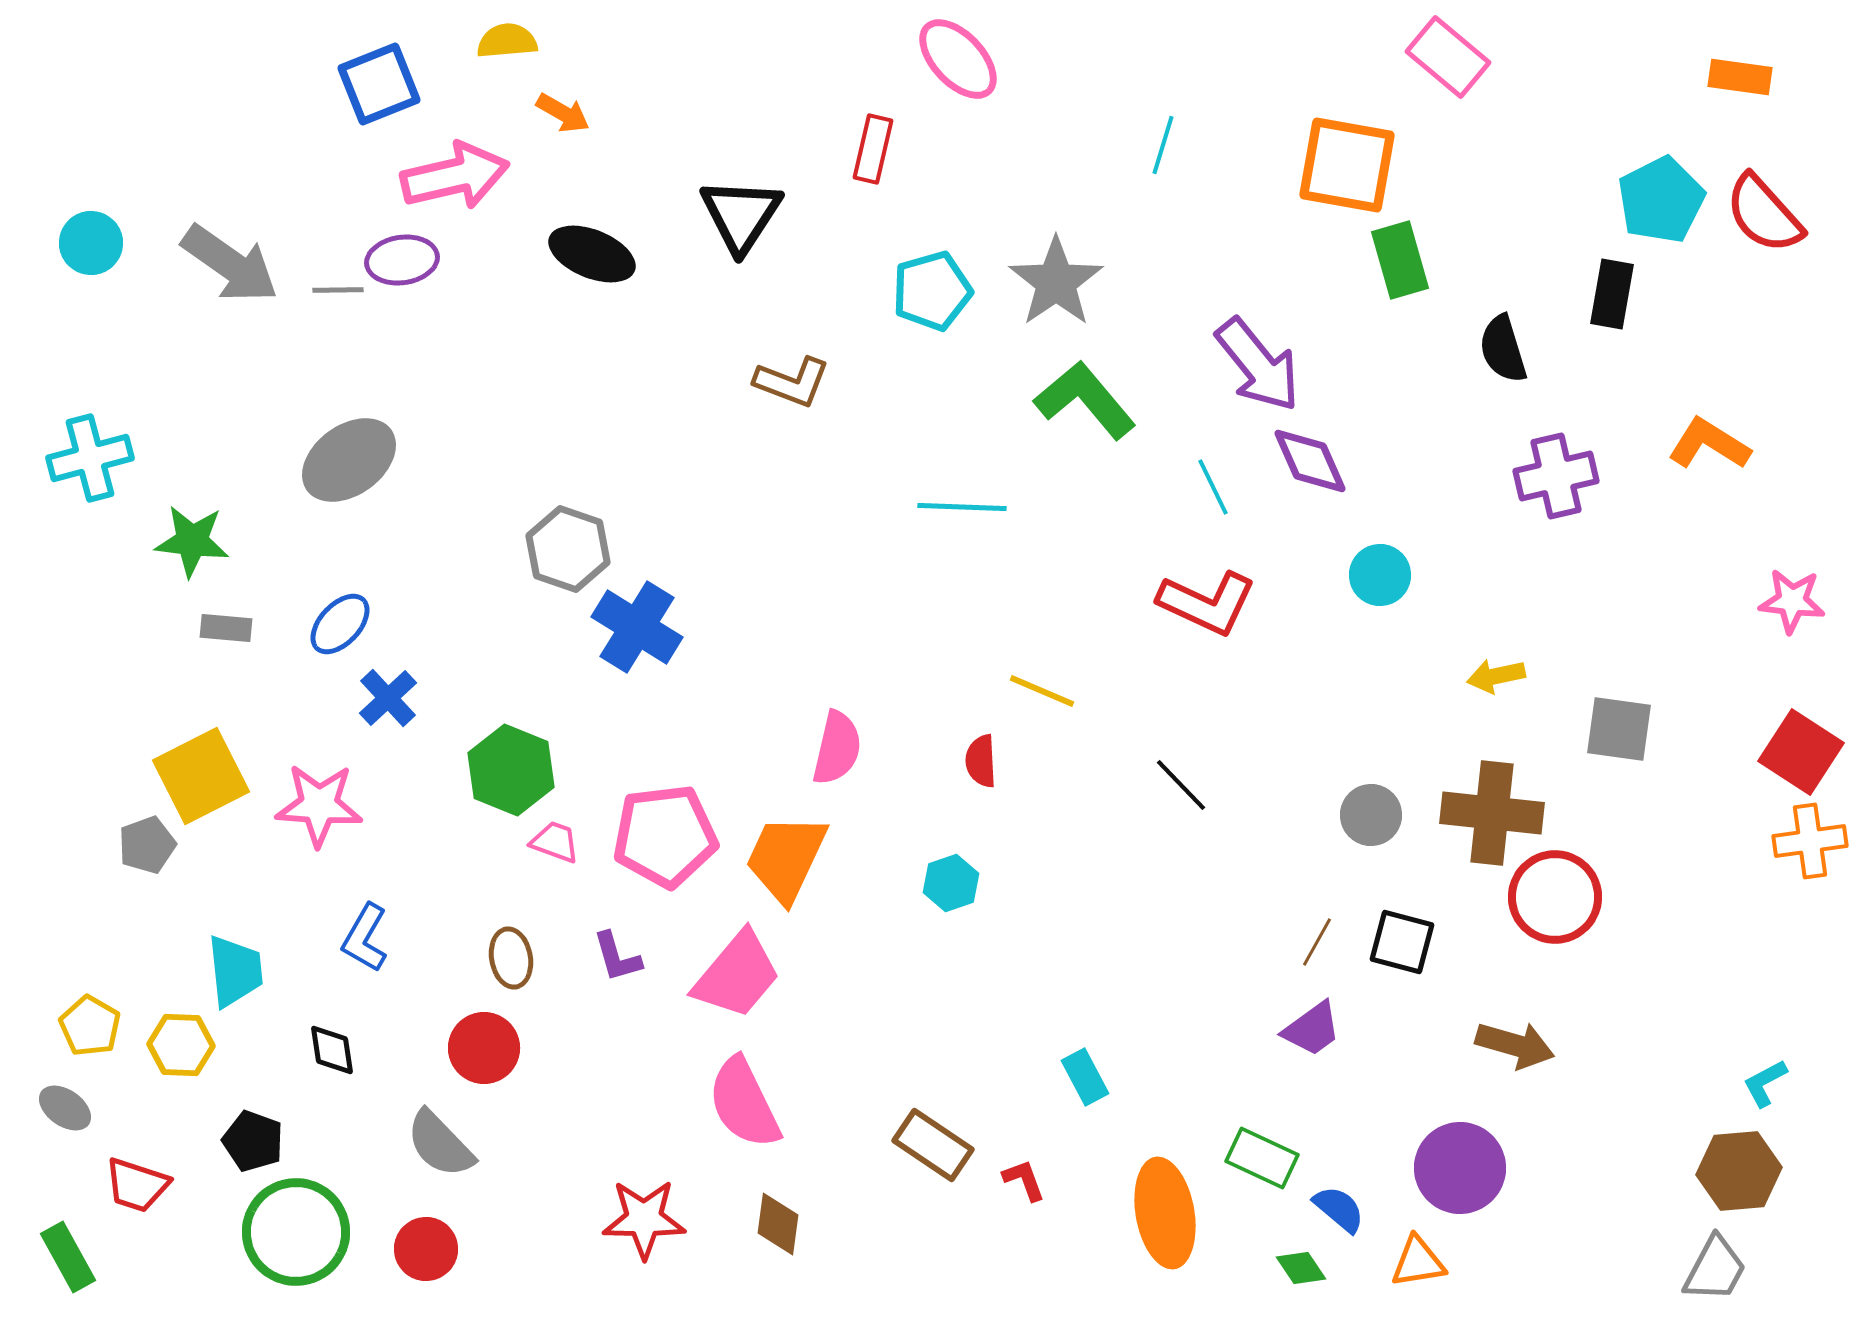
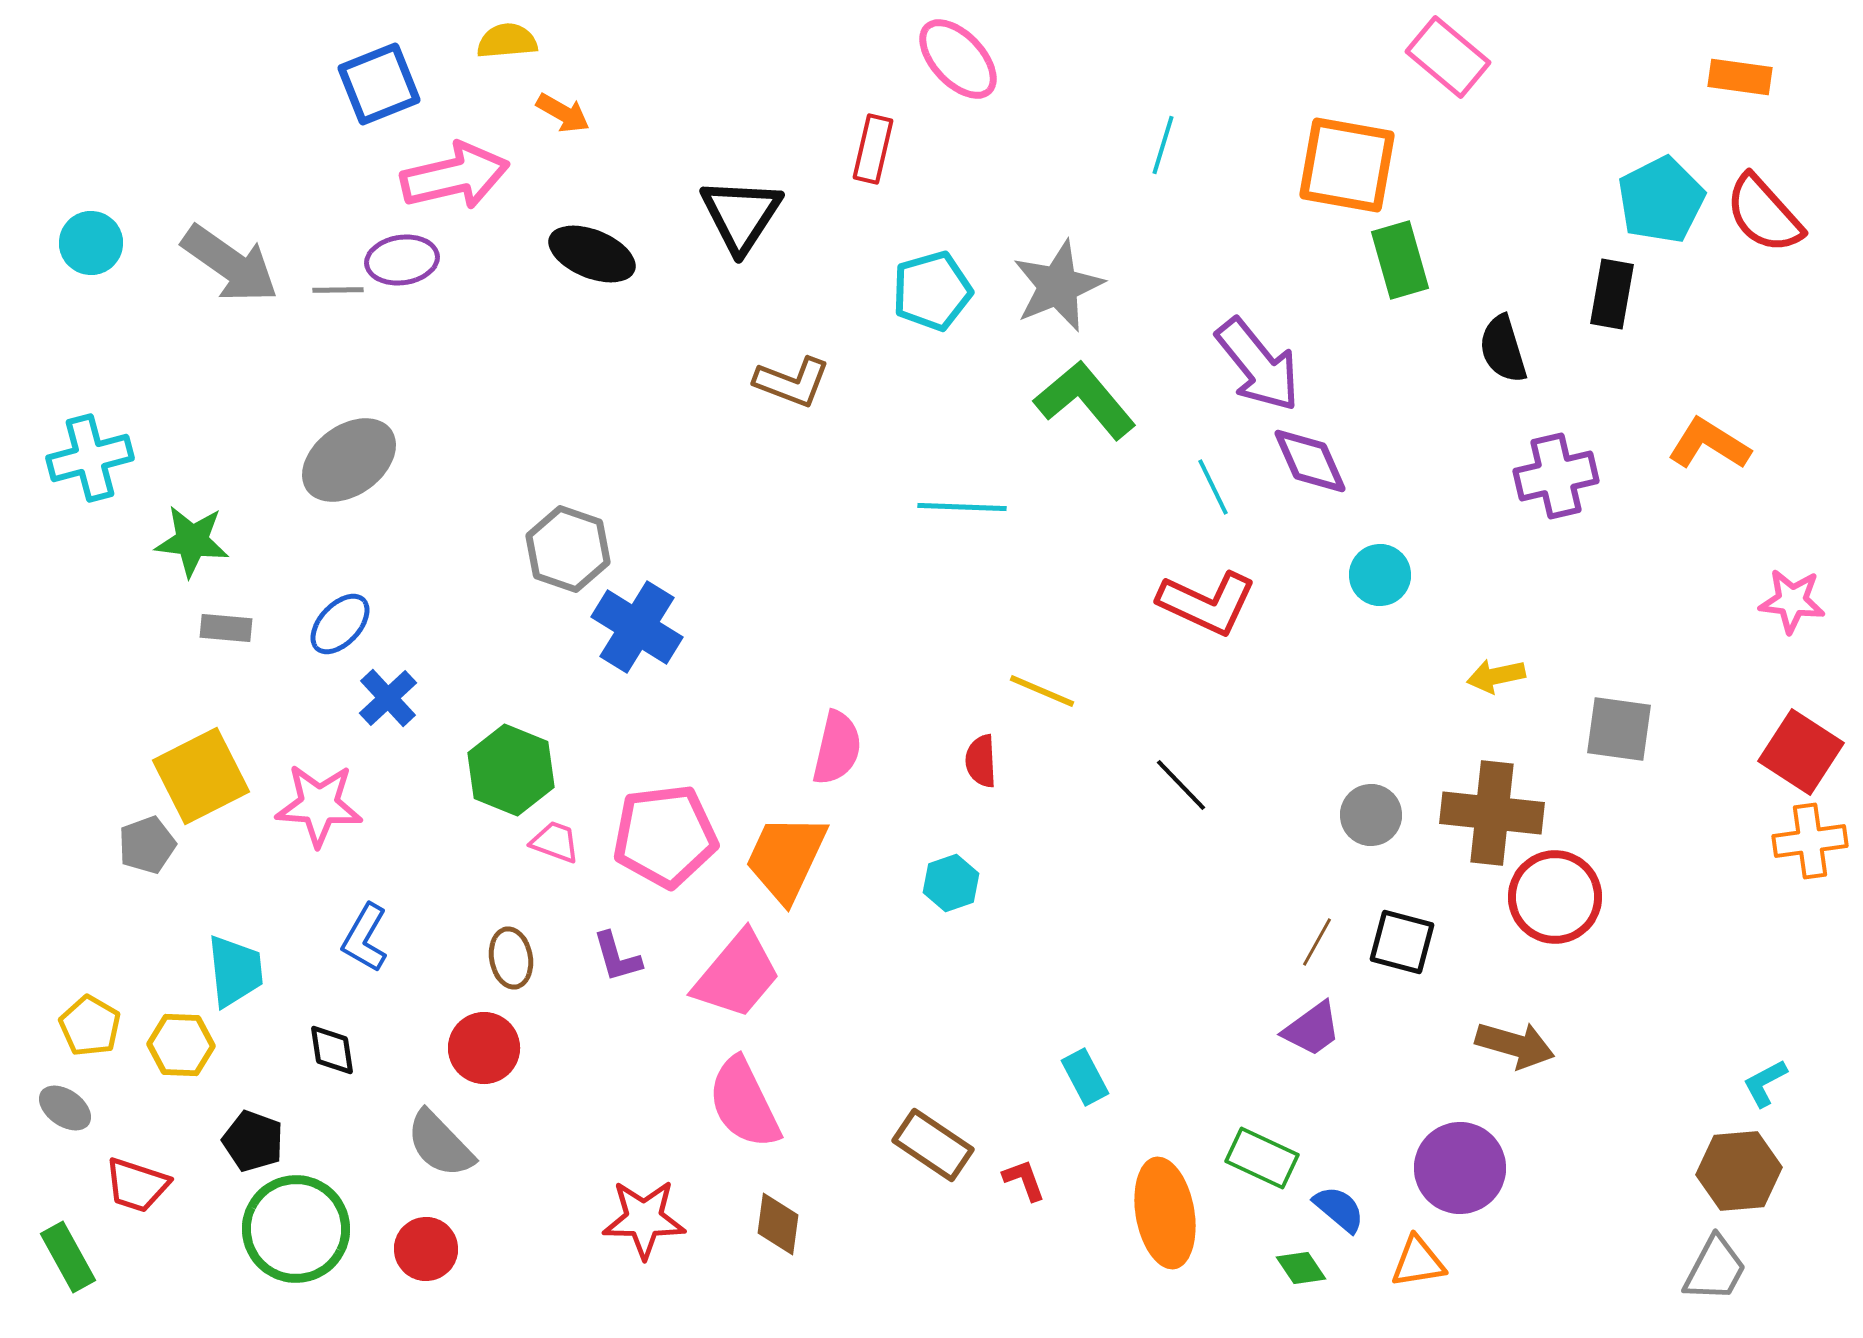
gray star at (1056, 282): moved 2 px right, 4 px down; rotated 12 degrees clockwise
green circle at (296, 1232): moved 3 px up
